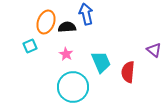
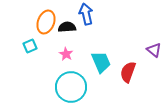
red semicircle: rotated 15 degrees clockwise
cyan circle: moved 2 px left
